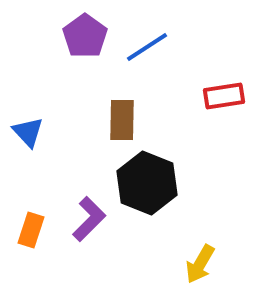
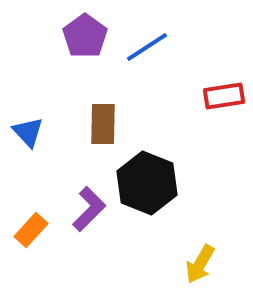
brown rectangle: moved 19 px left, 4 px down
purple L-shape: moved 10 px up
orange rectangle: rotated 24 degrees clockwise
